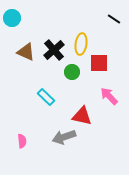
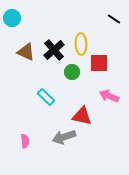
yellow ellipse: rotated 10 degrees counterclockwise
pink arrow: rotated 24 degrees counterclockwise
pink semicircle: moved 3 px right
